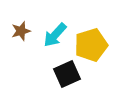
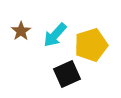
brown star: rotated 18 degrees counterclockwise
